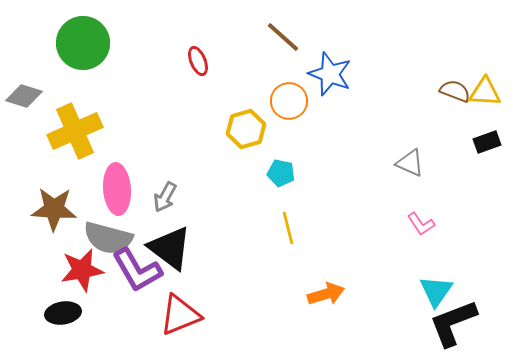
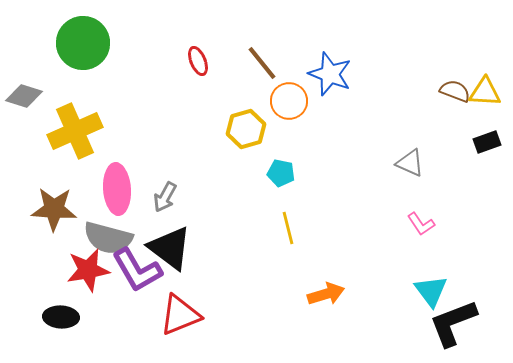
brown line: moved 21 px left, 26 px down; rotated 9 degrees clockwise
red star: moved 6 px right
cyan triangle: moved 5 px left; rotated 12 degrees counterclockwise
black ellipse: moved 2 px left, 4 px down; rotated 12 degrees clockwise
